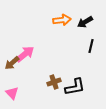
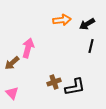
black arrow: moved 2 px right, 2 px down
pink arrow: moved 3 px right, 6 px up; rotated 36 degrees counterclockwise
